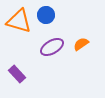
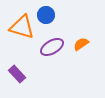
orange triangle: moved 3 px right, 6 px down
